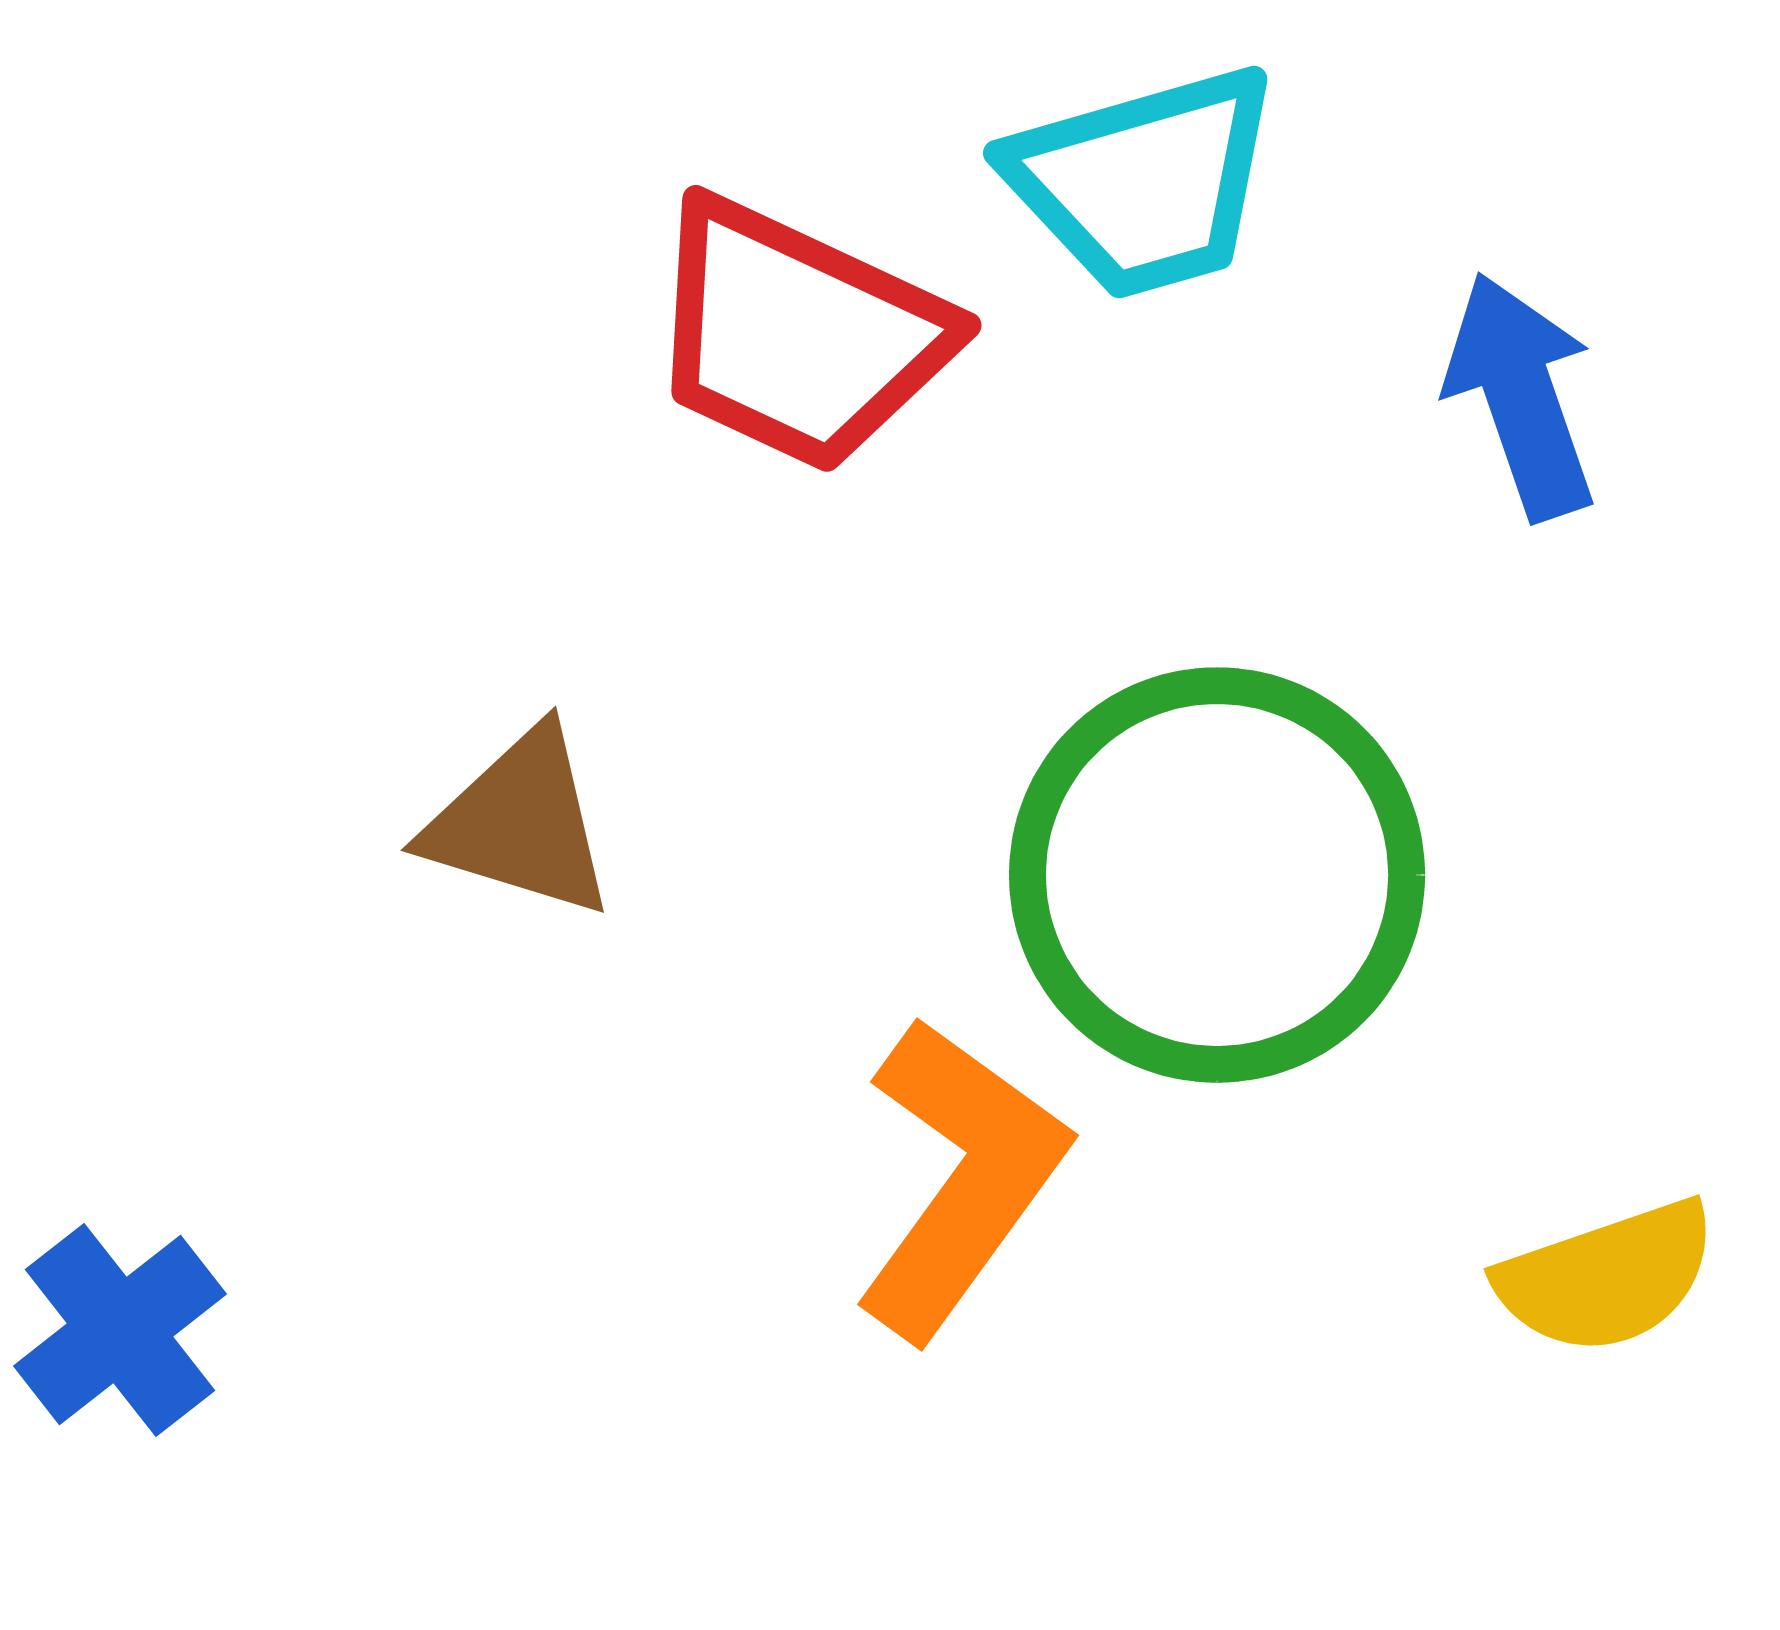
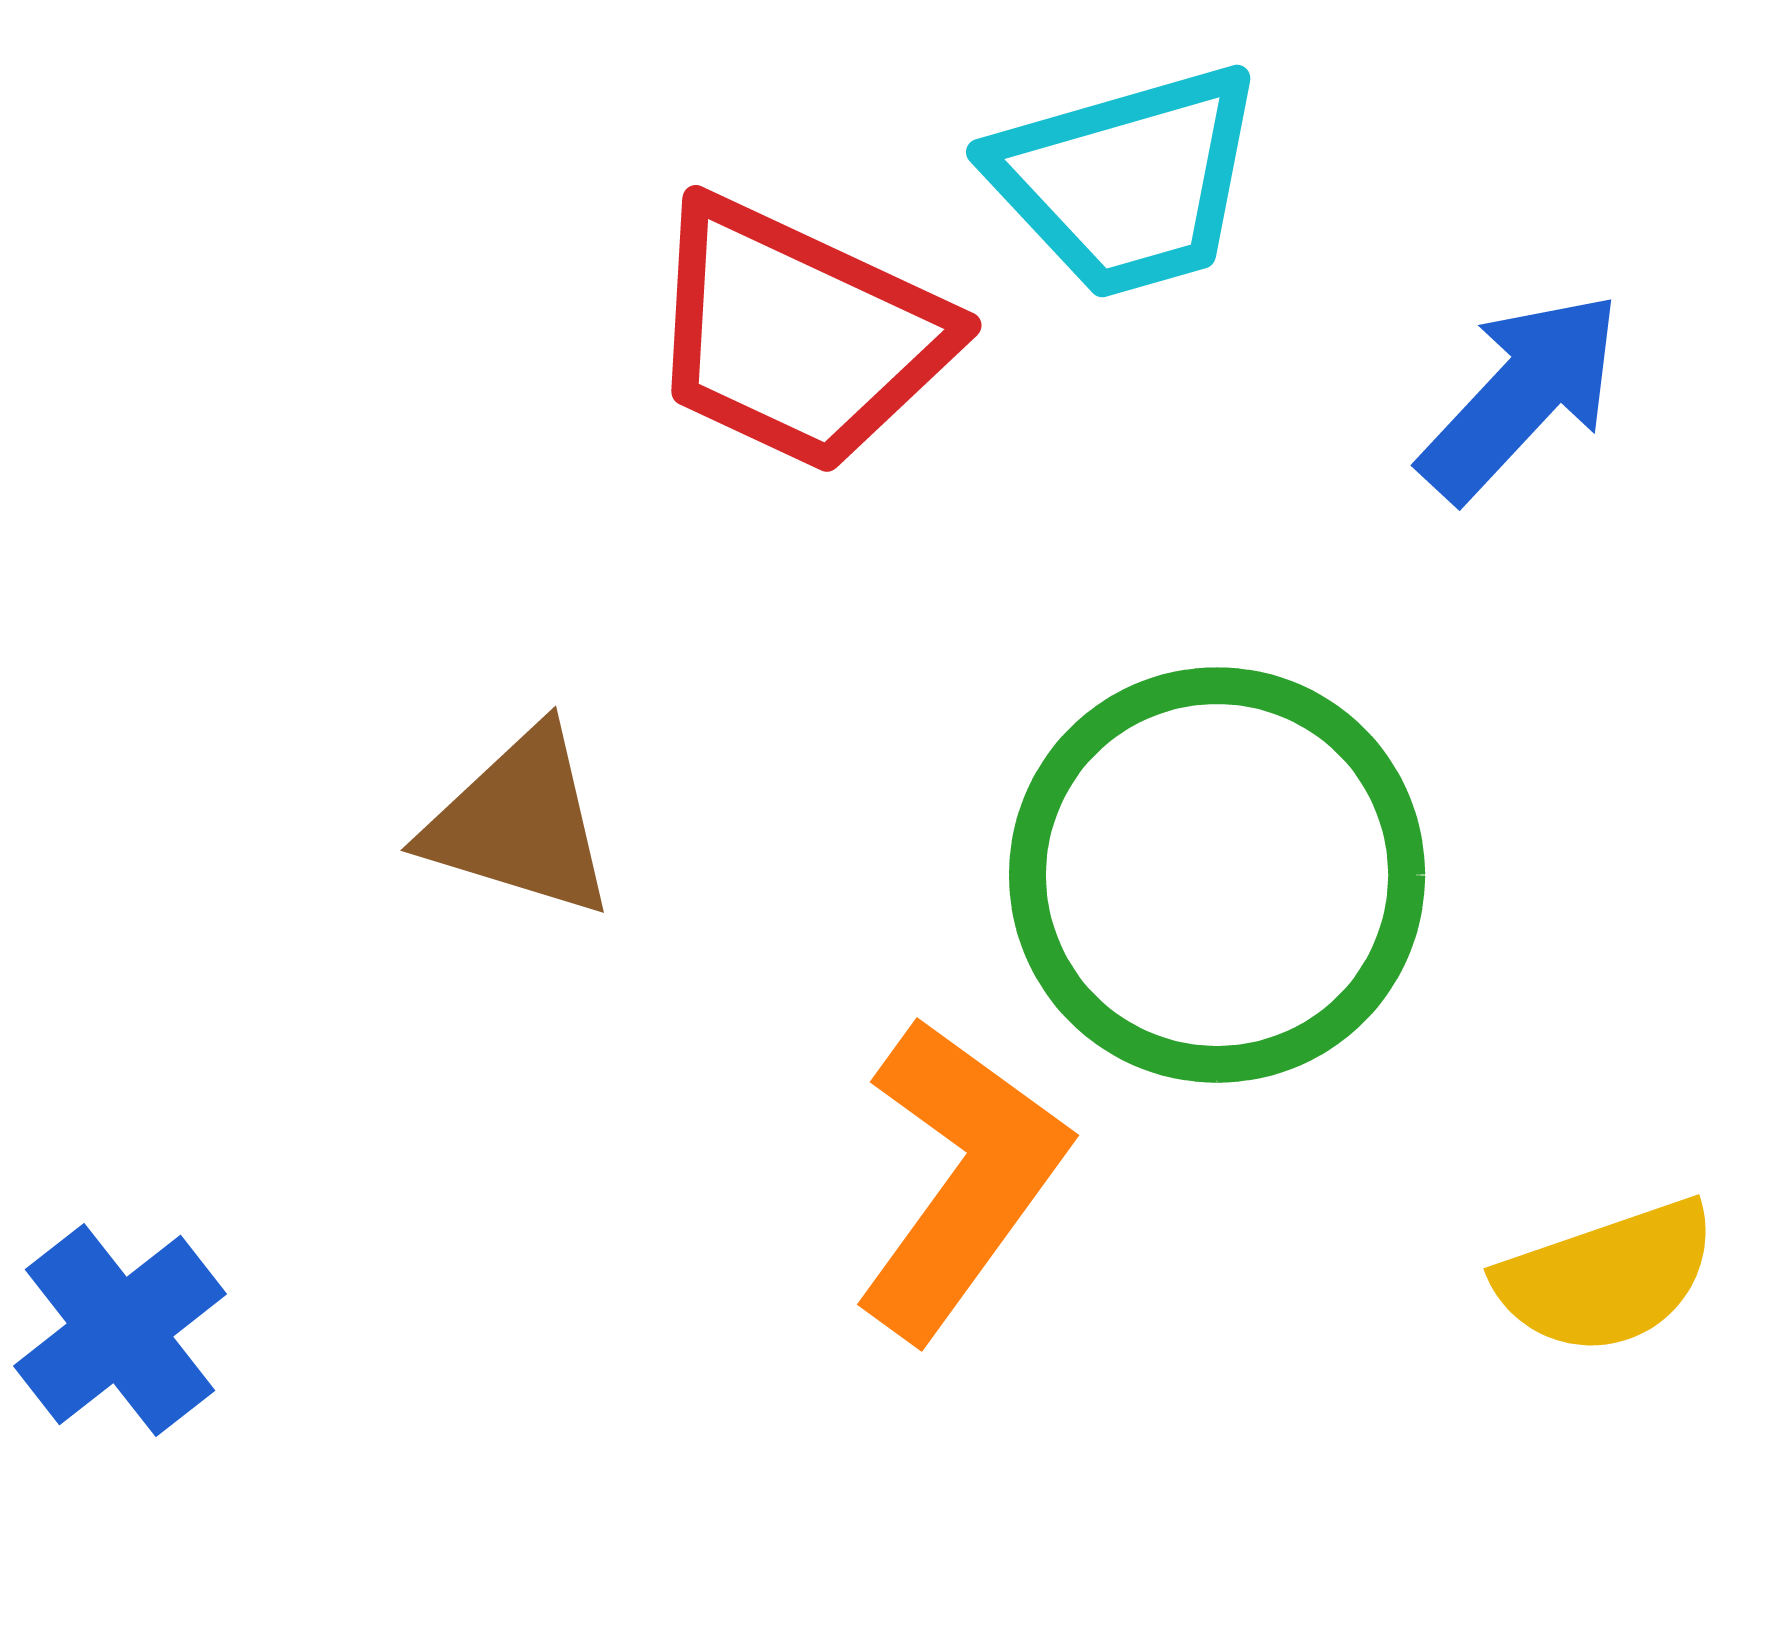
cyan trapezoid: moved 17 px left, 1 px up
blue arrow: rotated 62 degrees clockwise
